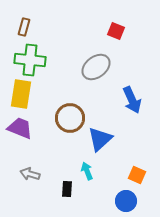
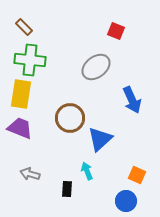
brown rectangle: rotated 60 degrees counterclockwise
